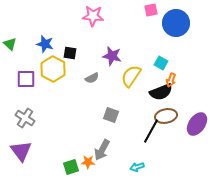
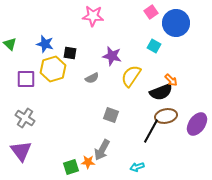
pink square: moved 2 px down; rotated 24 degrees counterclockwise
cyan square: moved 7 px left, 17 px up
yellow hexagon: rotated 15 degrees clockwise
orange arrow: rotated 64 degrees counterclockwise
